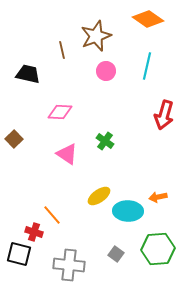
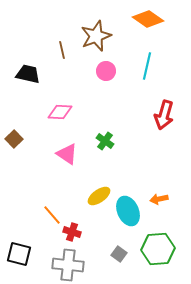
orange arrow: moved 1 px right, 2 px down
cyan ellipse: rotated 64 degrees clockwise
red cross: moved 38 px right
gray square: moved 3 px right
gray cross: moved 1 px left
